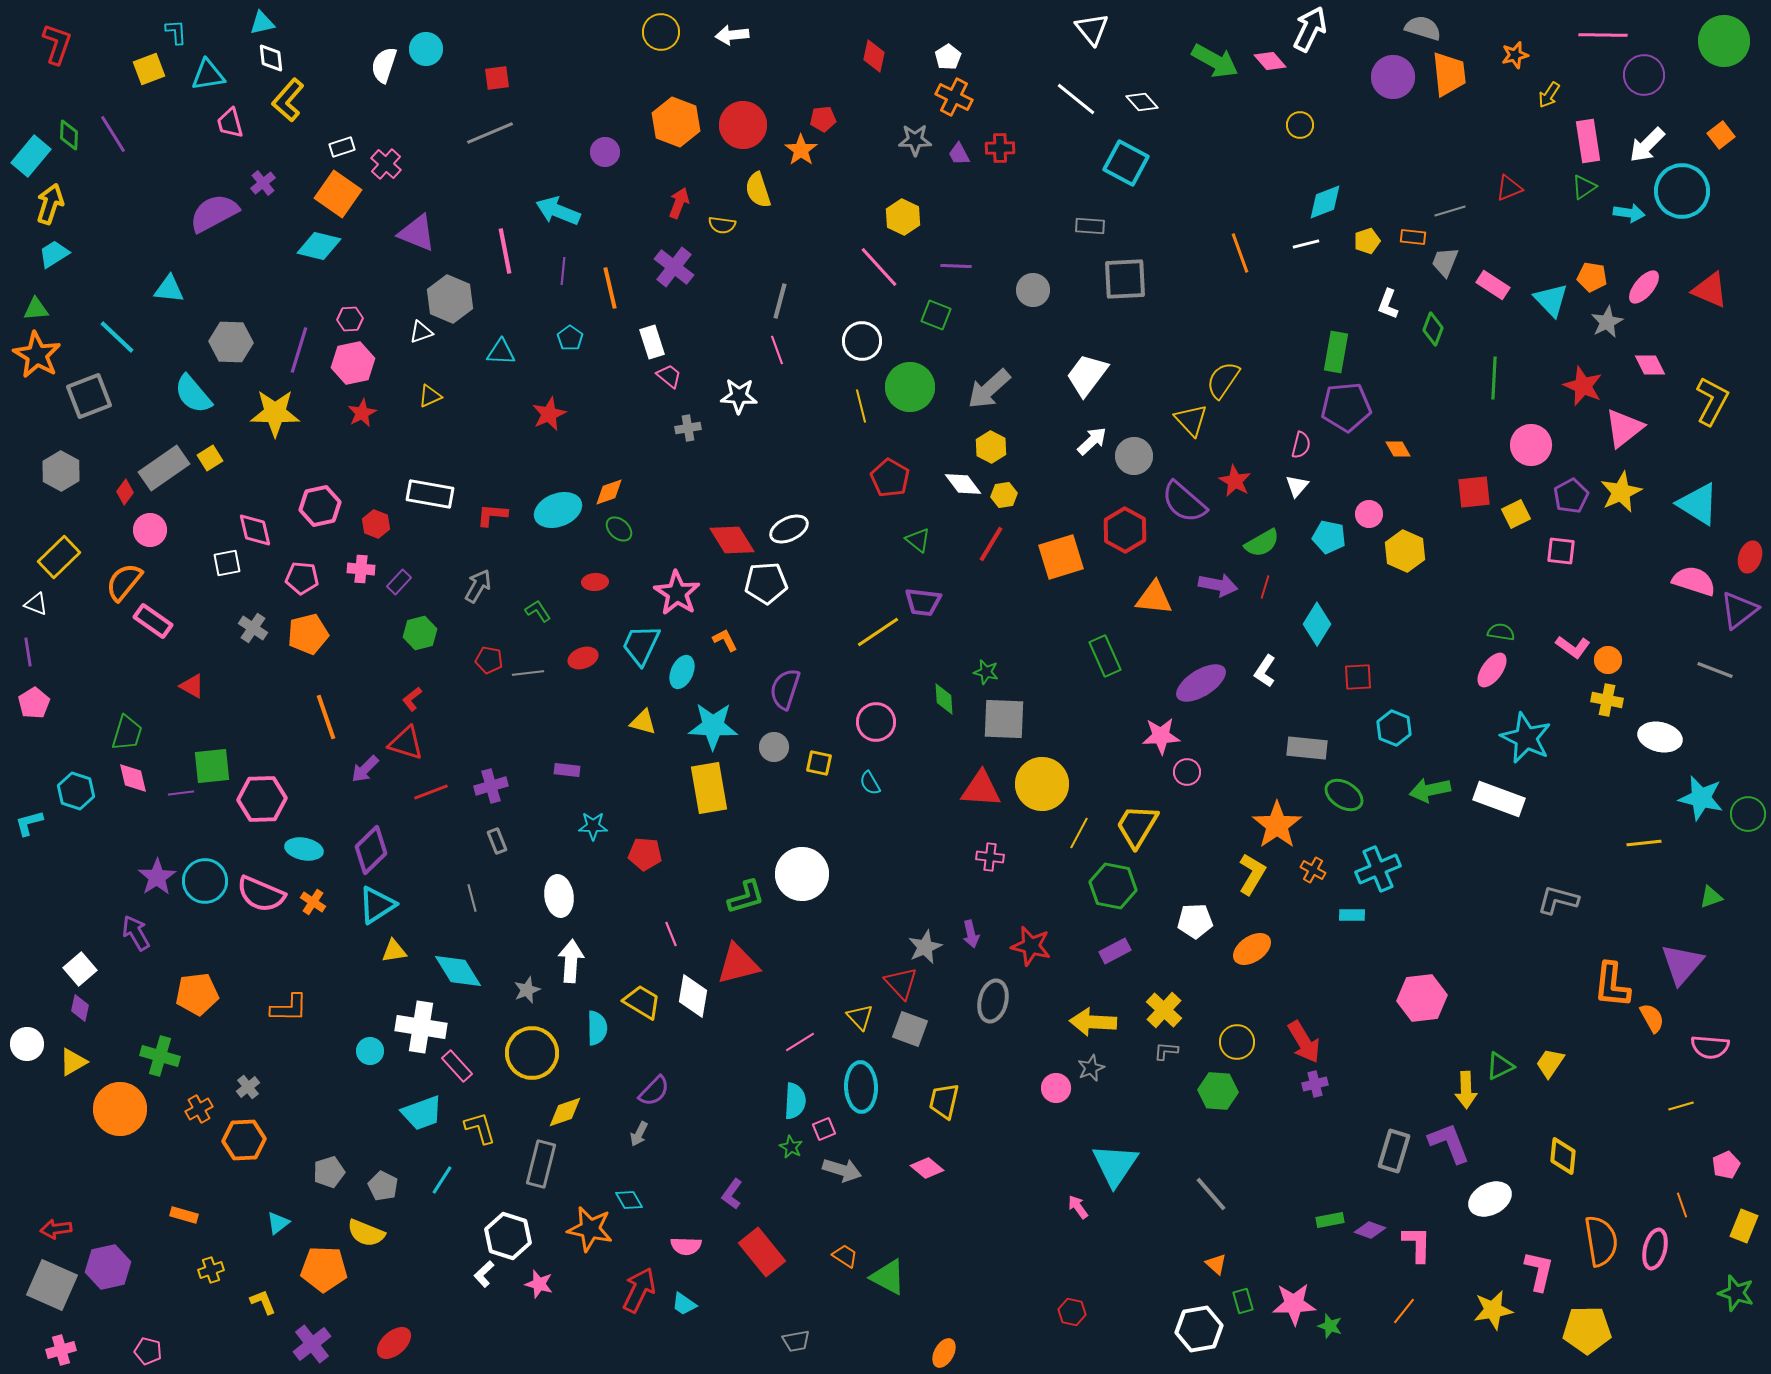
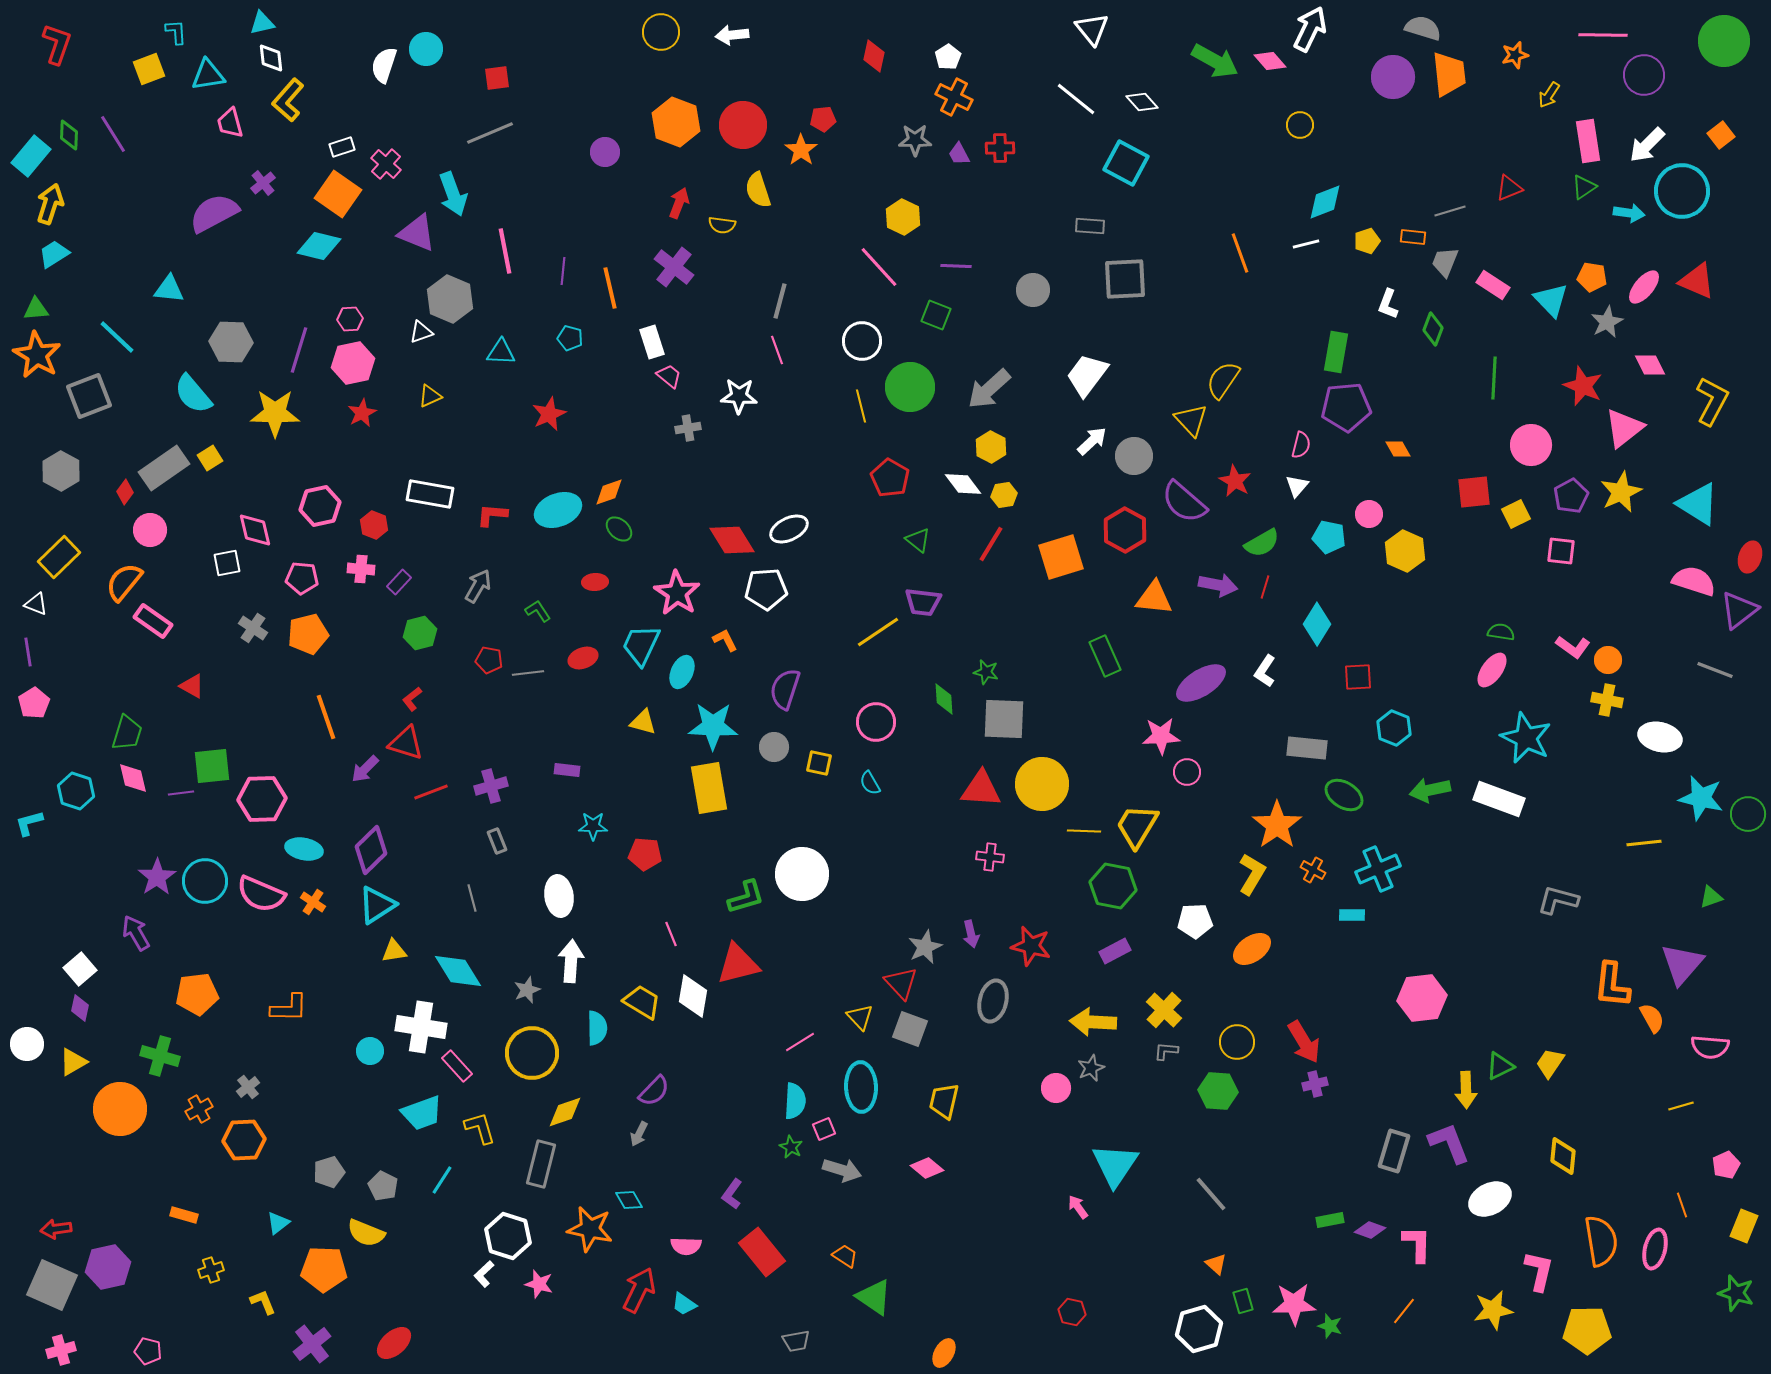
cyan arrow at (558, 211): moved 105 px left, 17 px up; rotated 132 degrees counterclockwise
red triangle at (1710, 290): moved 13 px left, 9 px up
cyan pentagon at (570, 338): rotated 20 degrees counterclockwise
red hexagon at (376, 524): moved 2 px left, 1 px down
white pentagon at (766, 583): moved 6 px down
yellow line at (1079, 833): moved 5 px right, 2 px up; rotated 64 degrees clockwise
green triangle at (888, 1277): moved 14 px left, 20 px down; rotated 6 degrees clockwise
white hexagon at (1199, 1329): rotated 6 degrees counterclockwise
